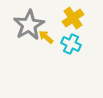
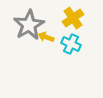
yellow arrow: rotated 21 degrees counterclockwise
